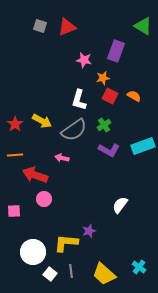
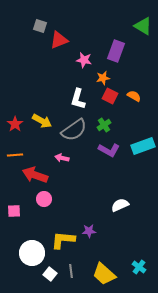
red triangle: moved 8 px left, 13 px down
white L-shape: moved 1 px left, 1 px up
white semicircle: rotated 30 degrees clockwise
purple star: rotated 16 degrees clockwise
yellow L-shape: moved 3 px left, 3 px up
white circle: moved 1 px left, 1 px down
